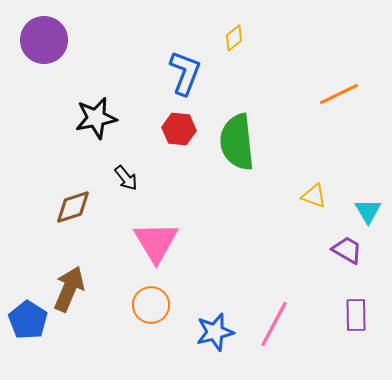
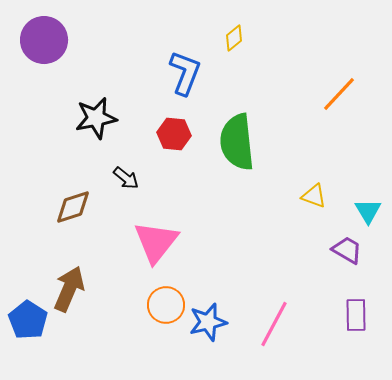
orange line: rotated 21 degrees counterclockwise
red hexagon: moved 5 px left, 5 px down
black arrow: rotated 12 degrees counterclockwise
pink triangle: rotated 9 degrees clockwise
orange circle: moved 15 px right
blue star: moved 7 px left, 10 px up
